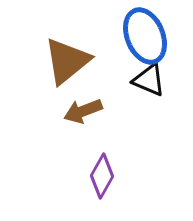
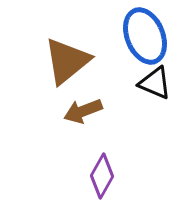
black triangle: moved 6 px right, 3 px down
